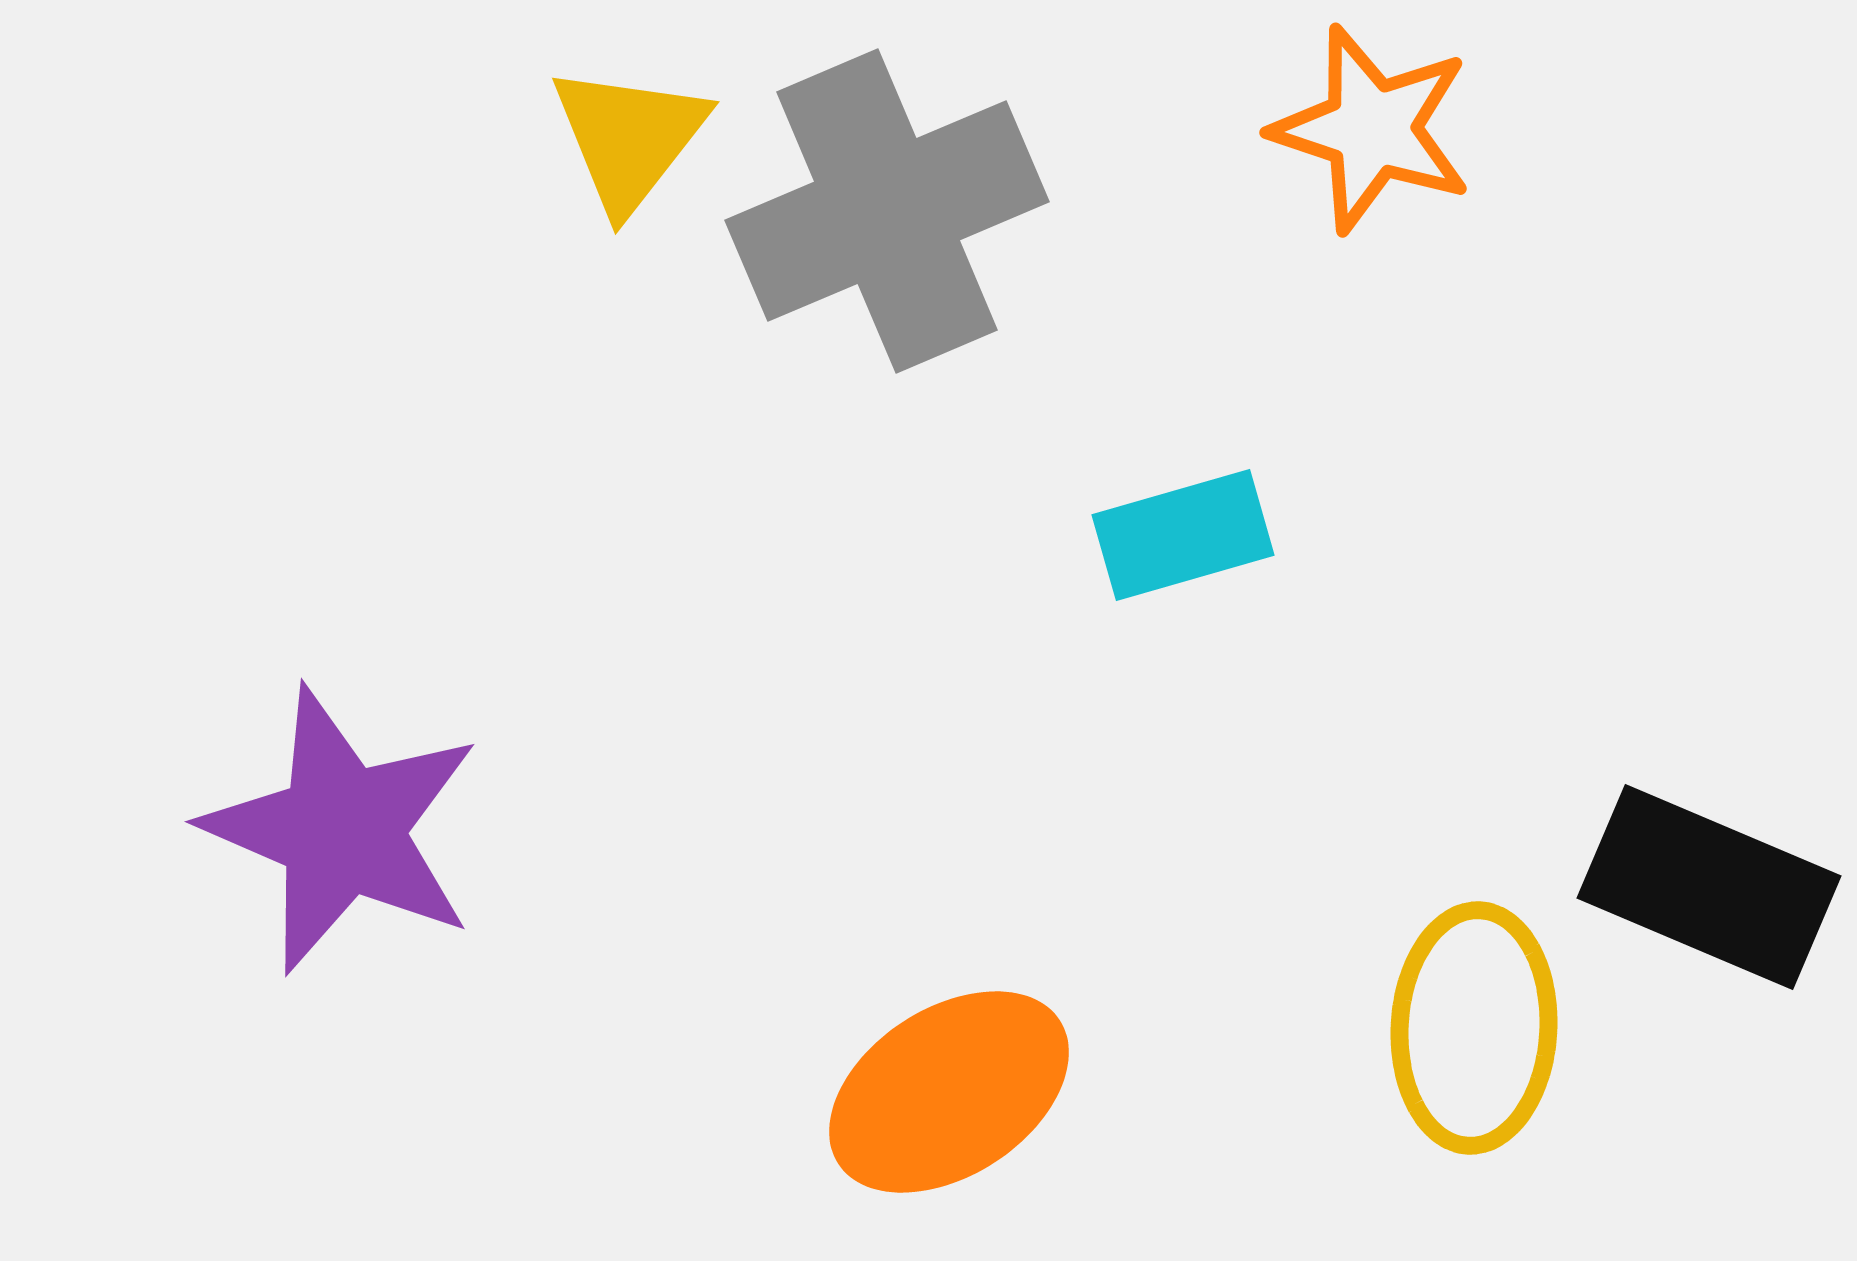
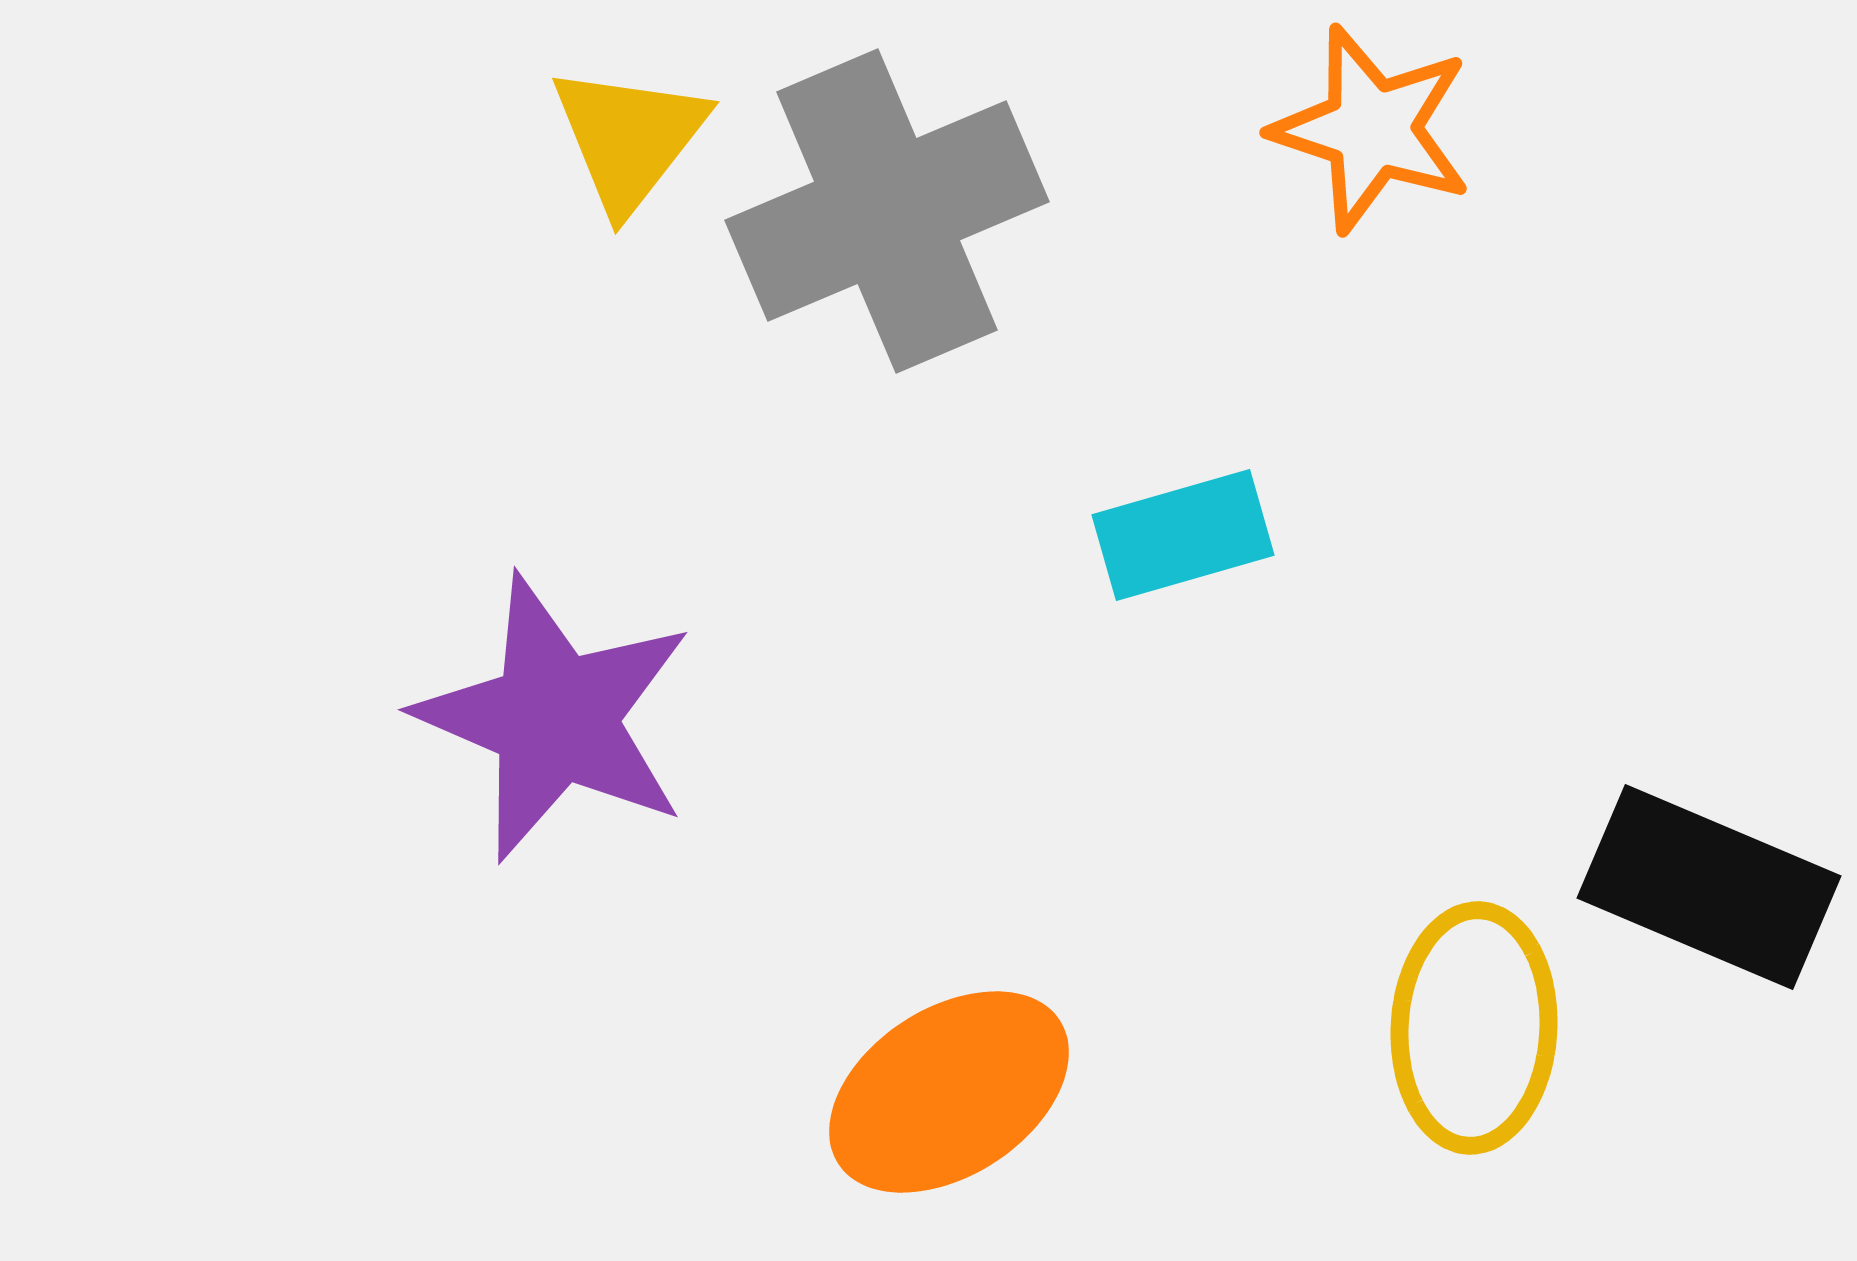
purple star: moved 213 px right, 112 px up
